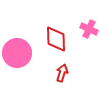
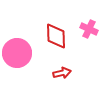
red diamond: moved 3 px up
red arrow: rotated 60 degrees clockwise
